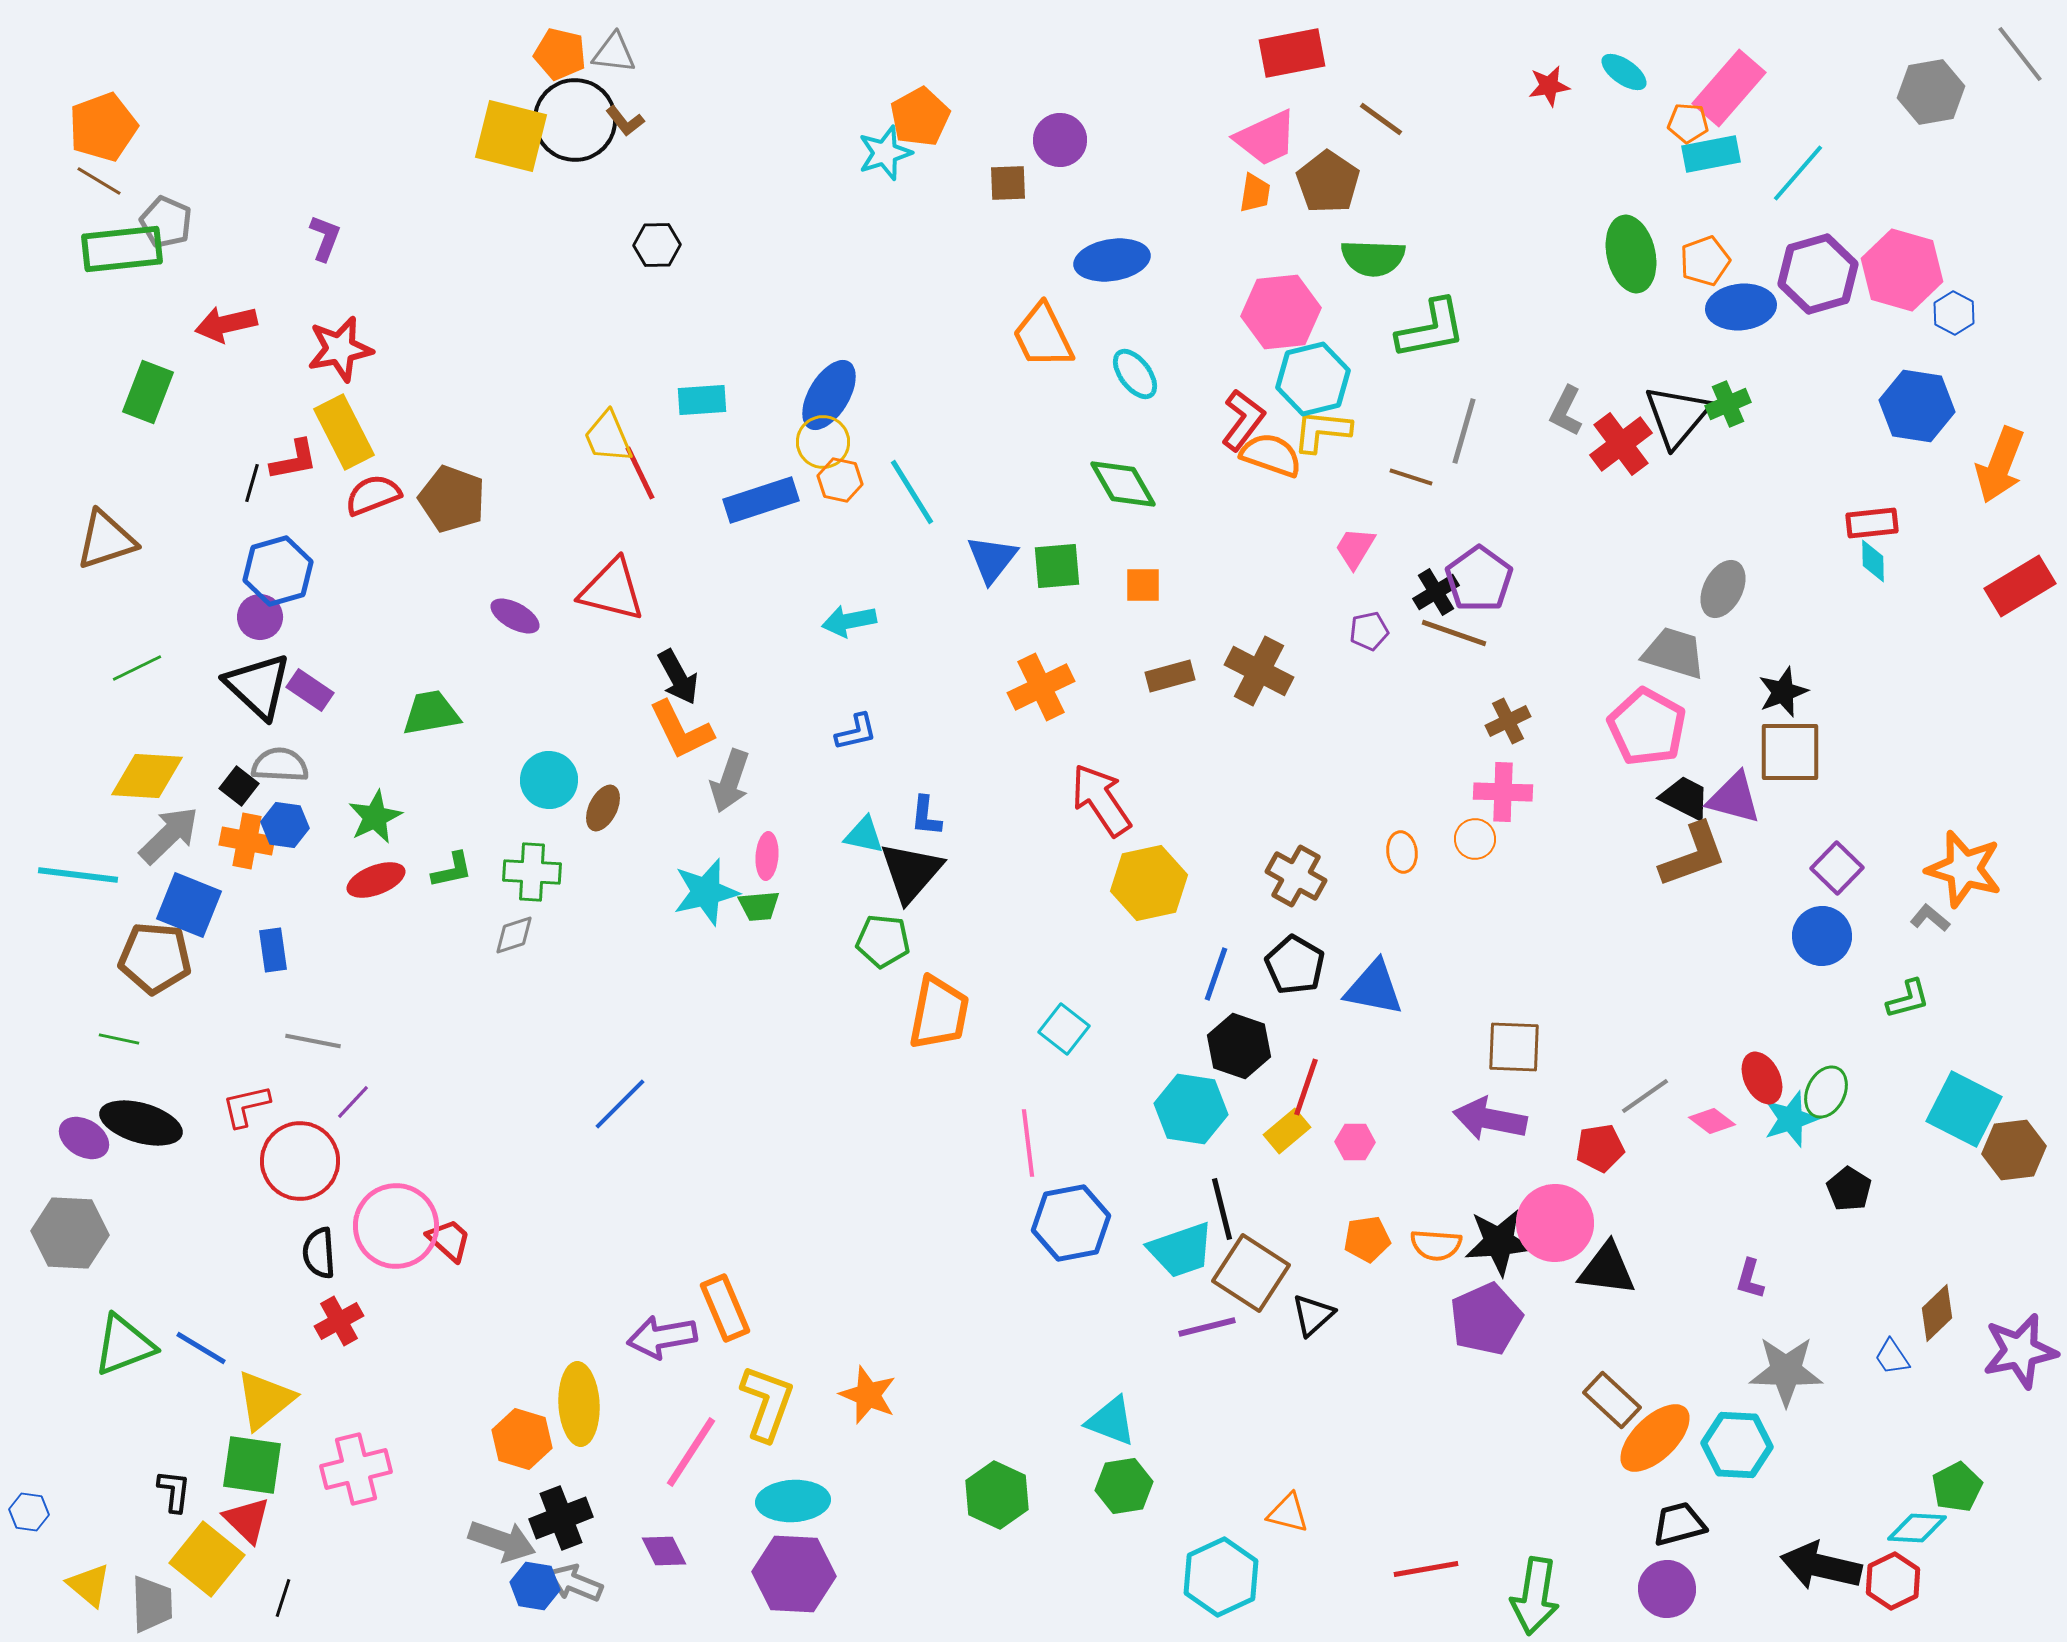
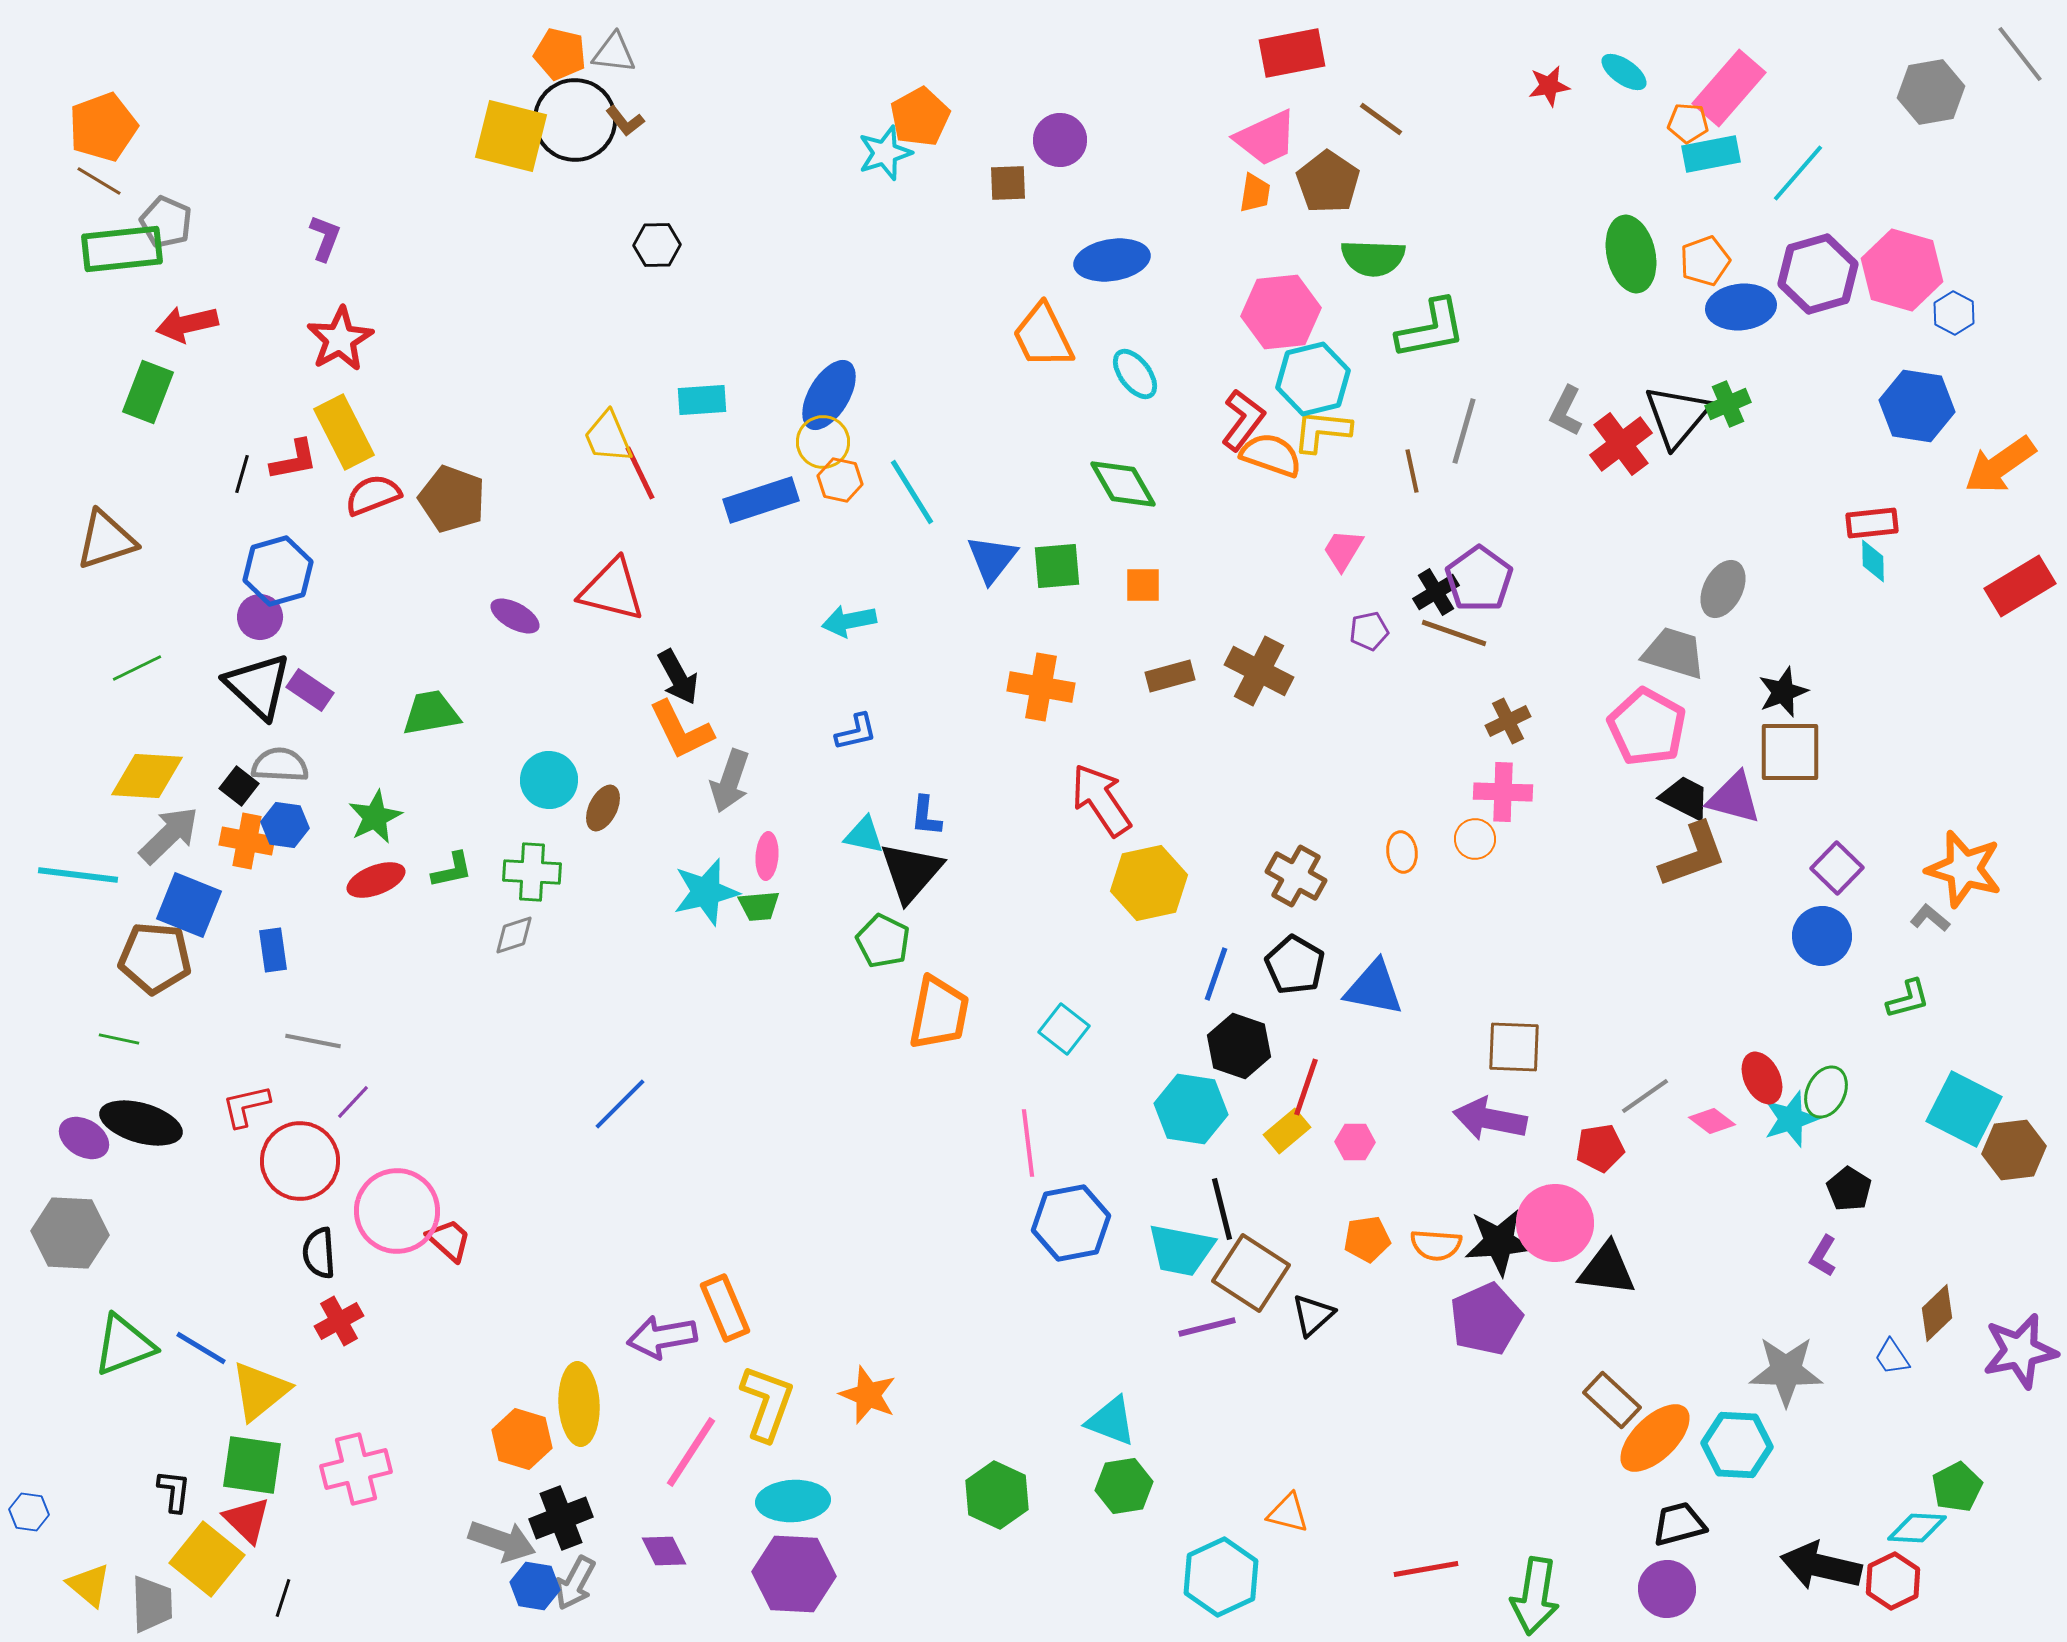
red arrow at (226, 324): moved 39 px left
red star at (340, 349): moved 10 px up; rotated 18 degrees counterclockwise
orange arrow at (2000, 465): rotated 34 degrees clockwise
brown line at (1411, 477): moved 1 px right, 6 px up; rotated 60 degrees clockwise
black line at (252, 483): moved 10 px left, 9 px up
pink trapezoid at (1355, 548): moved 12 px left, 2 px down
orange cross at (1041, 687): rotated 36 degrees clockwise
green pentagon at (883, 941): rotated 20 degrees clockwise
pink circle at (396, 1226): moved 1 px right, 15 px up
cyan trapezoid at (1181, 1250): rotated 30 degrees clockwise
purple L-shape at (1750, 1279): moved 73 px right, 23 px up; rotated 15 degrees clockwise
yellow triangle at (265, 1400): moved 5 px left, 9 px up
gray arrow at (575, 1583): rotated 84 degrees counterclockwise
